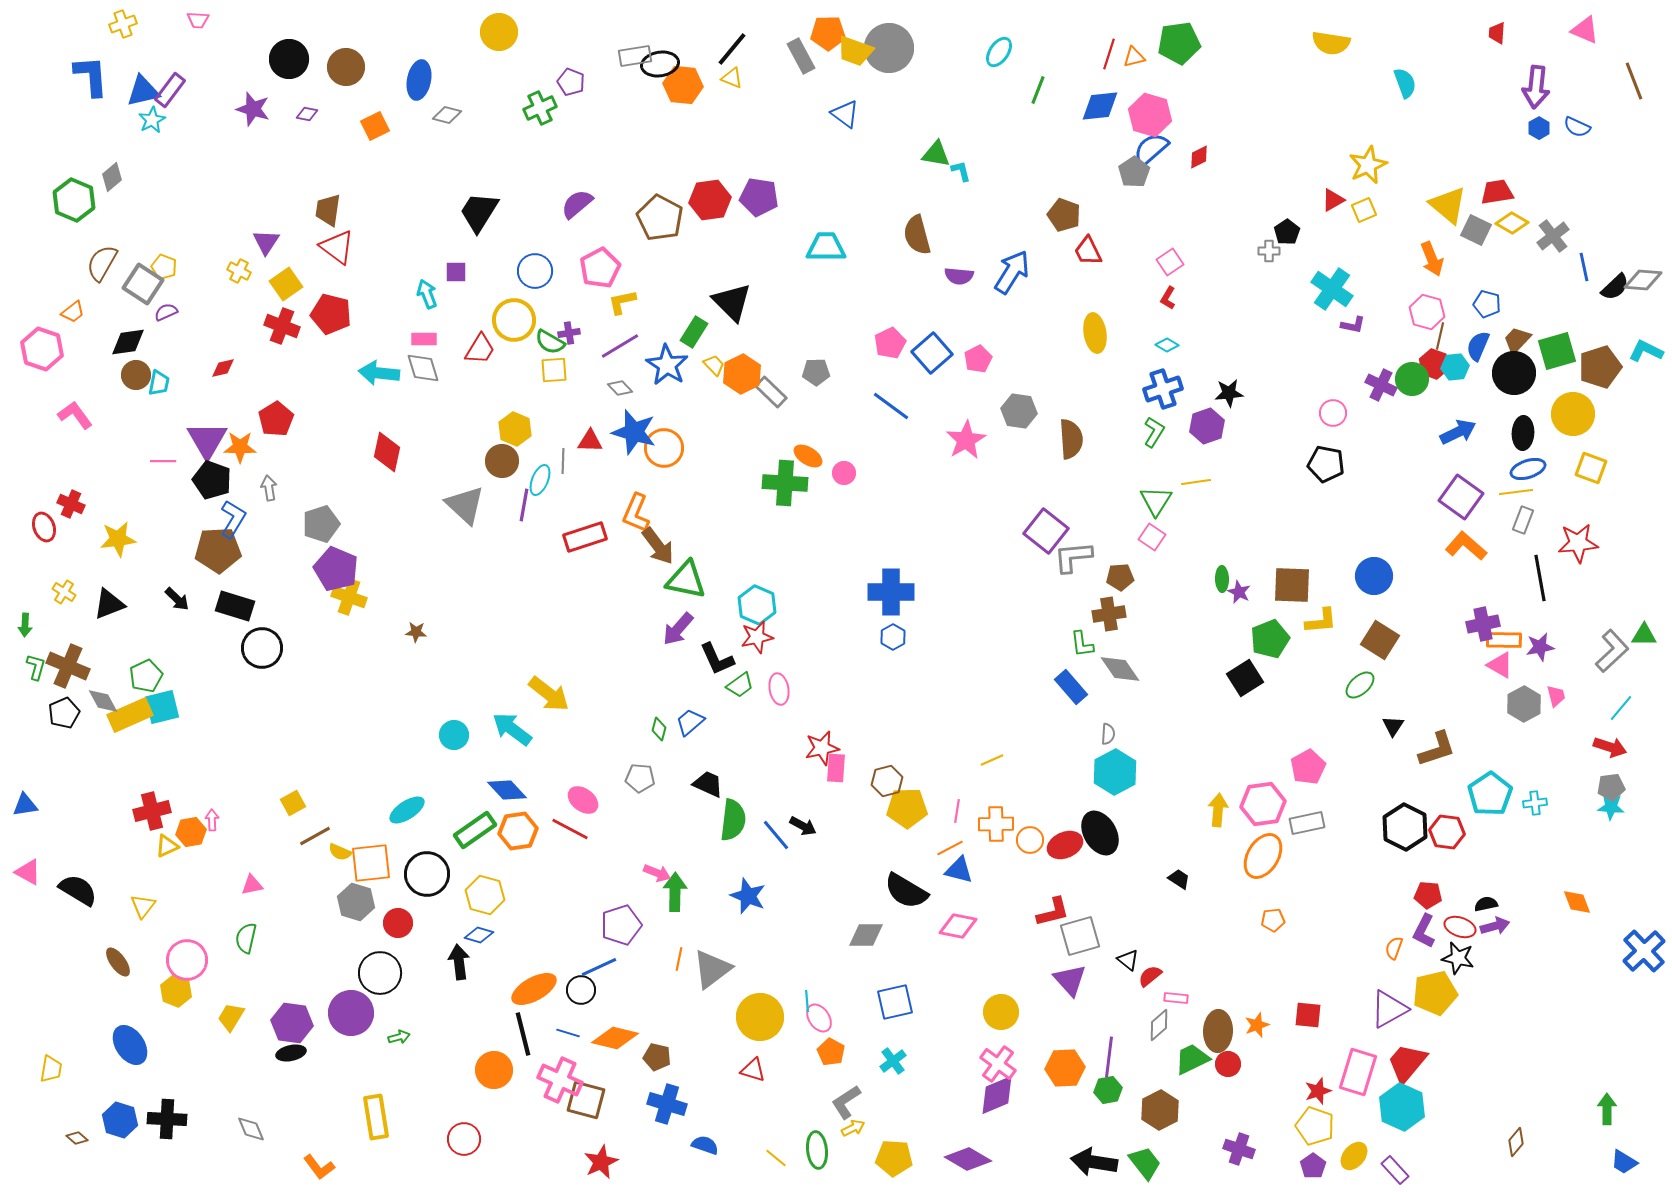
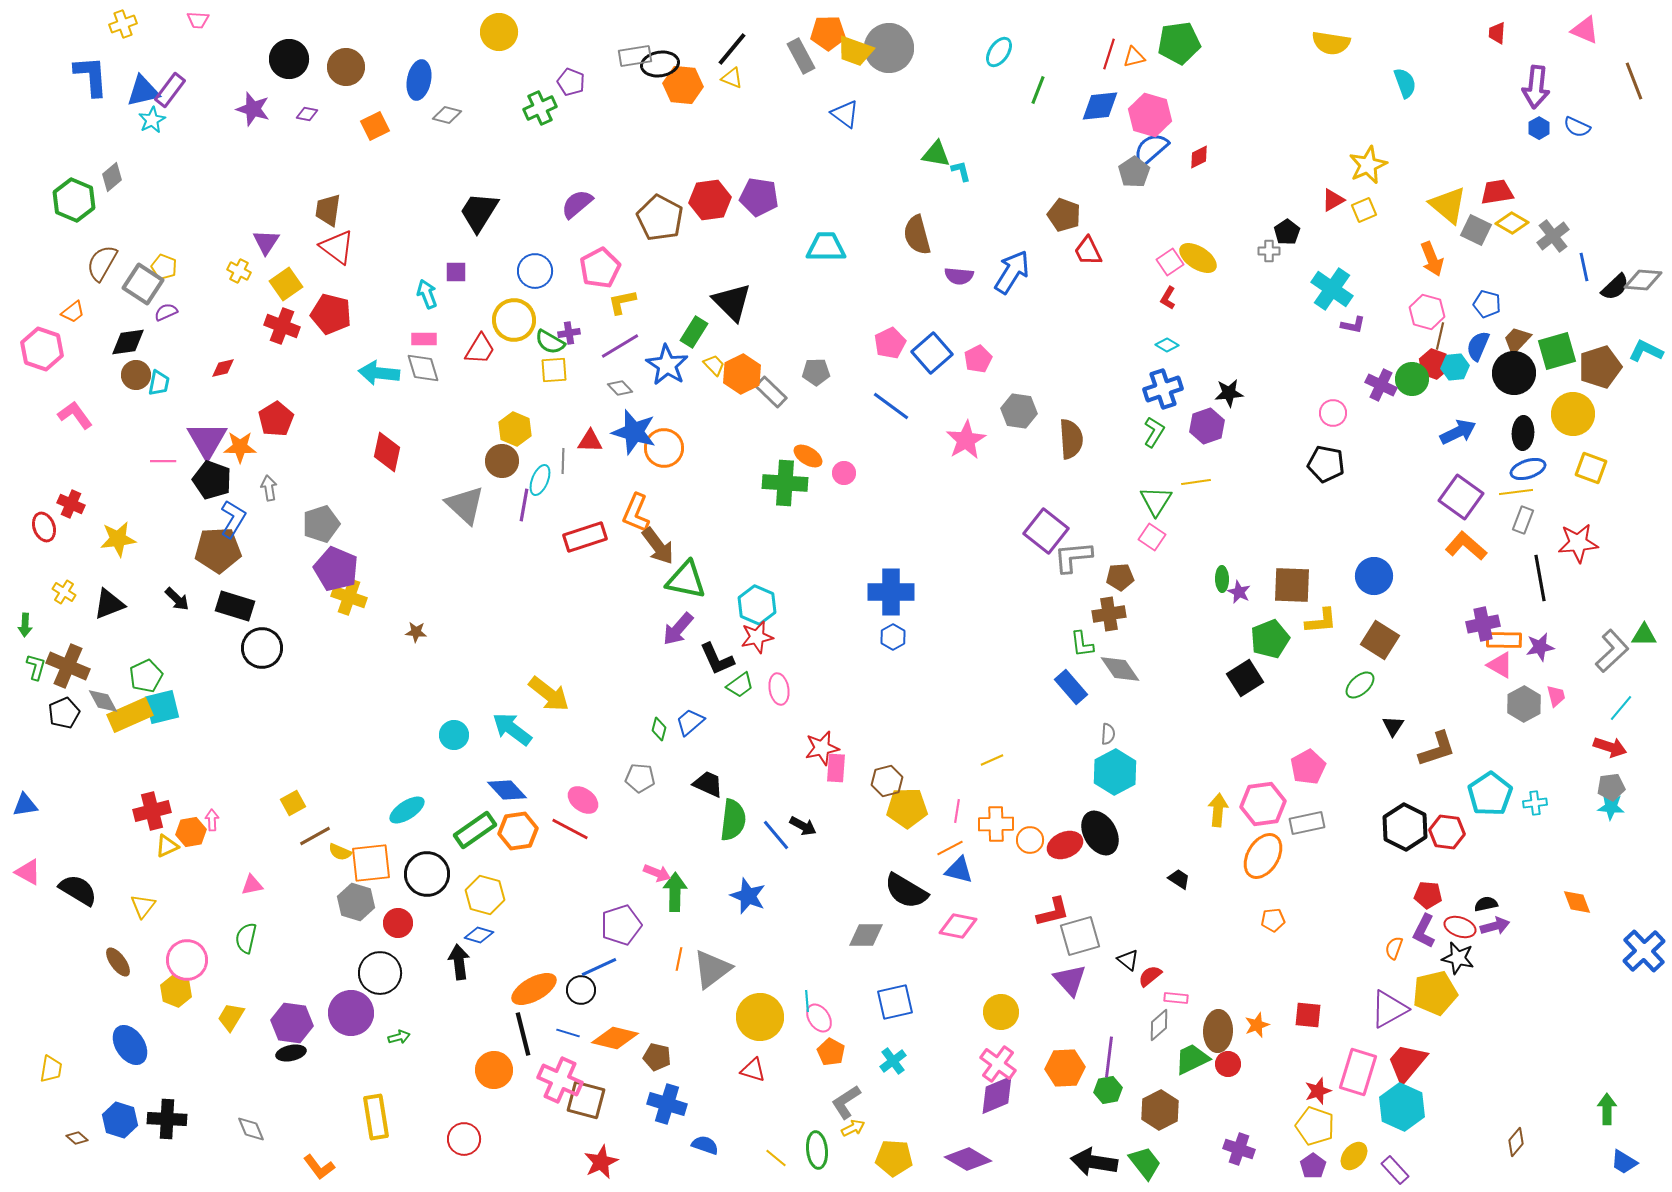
yellow ellipse at (1095, 333): moved 103 px right, 75 px up; rotated 48 degrees counterclockwise
